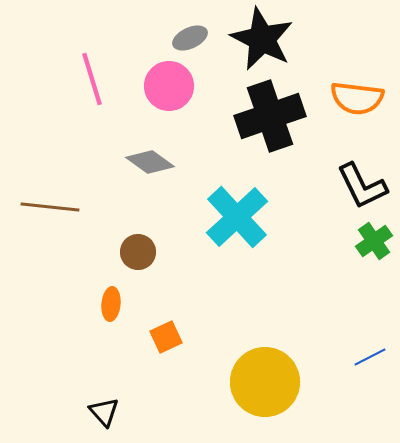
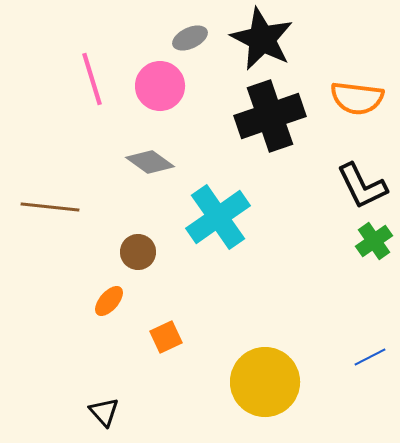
pink circle: moved 9 px left
cyan cross: moved 19 px left; rotated 8 degrees clockwise
orange ellipse: moved 2 px left, 3 px up; rotated 36 degrees clockwise
